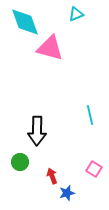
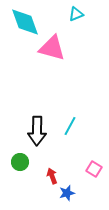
pink triangle: moved 2 px right
cyan line: moved 20 px left, 11 px down; rotated 42 degrees clockwise
